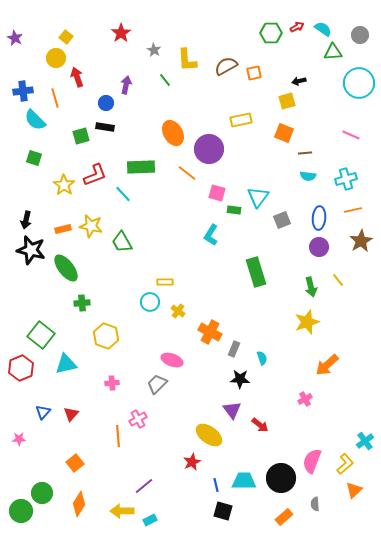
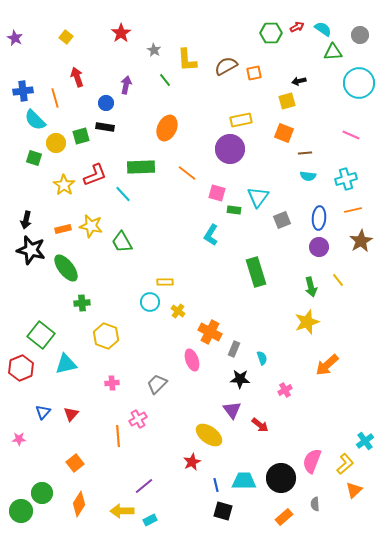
yellow circle at (56, 58): moved 85 px down
orange ellipse at (173, 133): moved 6 px left, 5 px up; rotated 55 degrees clockwise
purple circle at (209, 149): moved 21 px right
pink ellipse at (172, 360): moved 20 px right; rotated 50 degrees clockwise
pink cross at (305, 399): moved 20 px left, 9 px up
